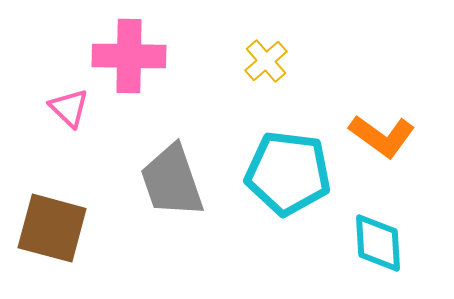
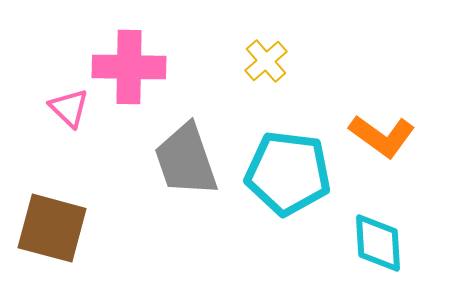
pink cross: moved 11 px down
gray trapezoid: moved 14 px right, 21 px up
